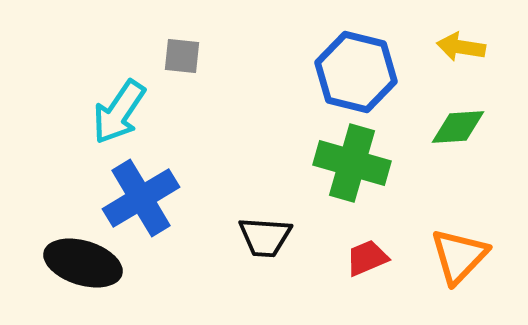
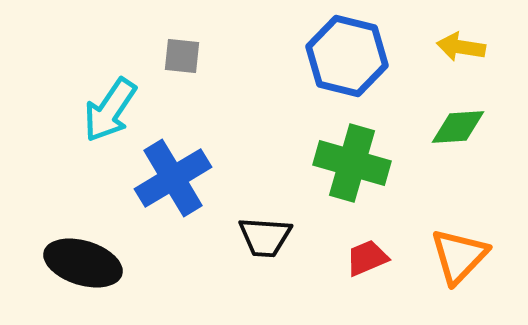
blue hexagon: moved 9 px left, 16 px up
cyan arrow: moved 9 px left, 2 px up
blue cross: moved 32 px right, 20 px up
